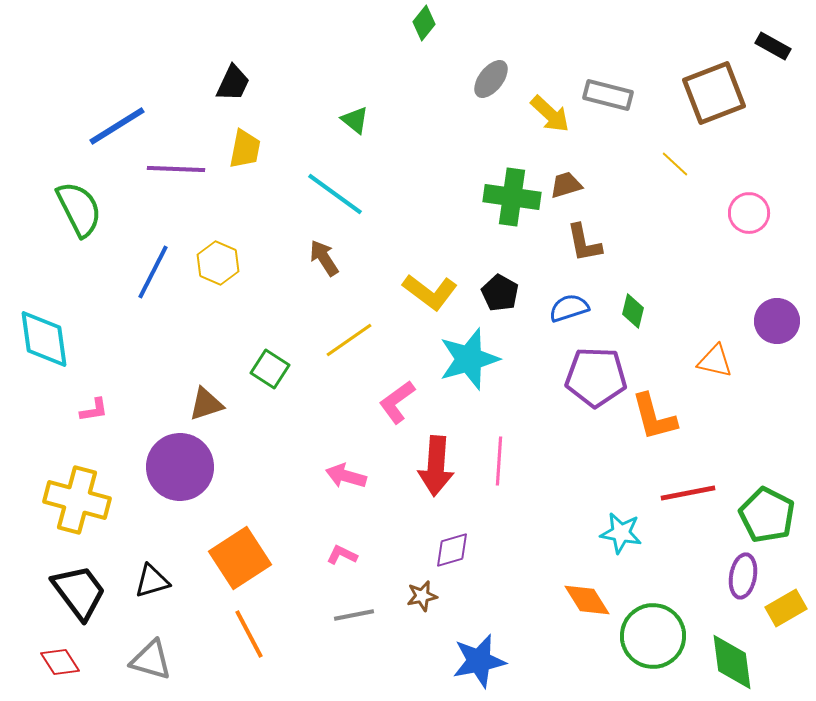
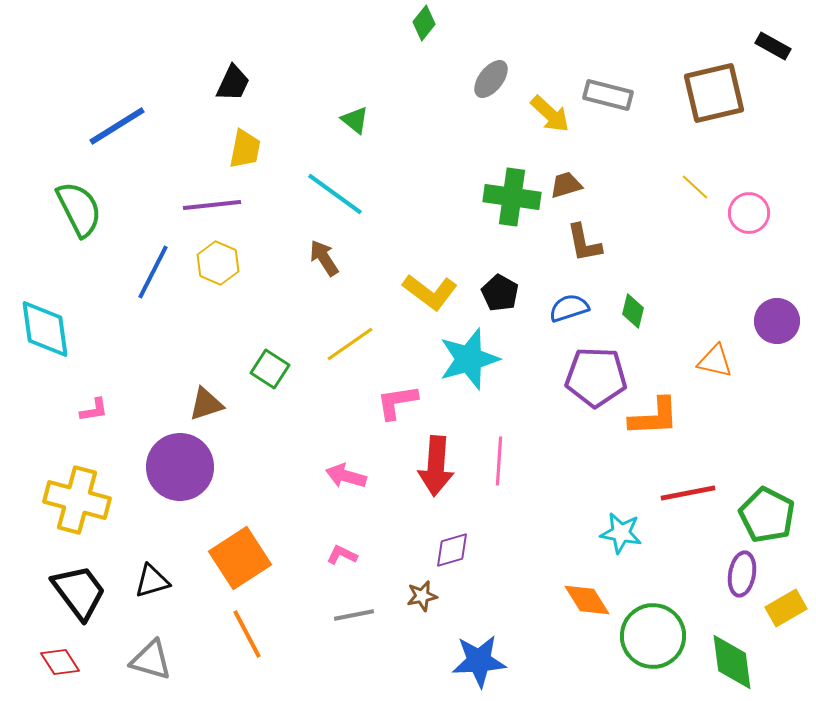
brown square at (714, 93): rotated 8 degrees clockwise
yellow line at (675, 164): moved 20 px right, 23 px down
purple line at (176, 169): moved 36 px right, 36 px down; rotated 8 degrees counterclockwise
cyan diamond at (44, 339): moved 1 px right, 10 px up
yellow line at (349, 340): moved 1 px right, 4 px down
pink L-shape at (397, 402): rotated 27 degrees clockwise
orange L-shape at (654, 417): rotated 78 degrees counterclockwise
purple ellipse at (743, 576): moved 1 px left, 2 px up
orange line at (249, 634): moved 2 px left
blue star at (479, 661): rotated 8 degrees clockwise
